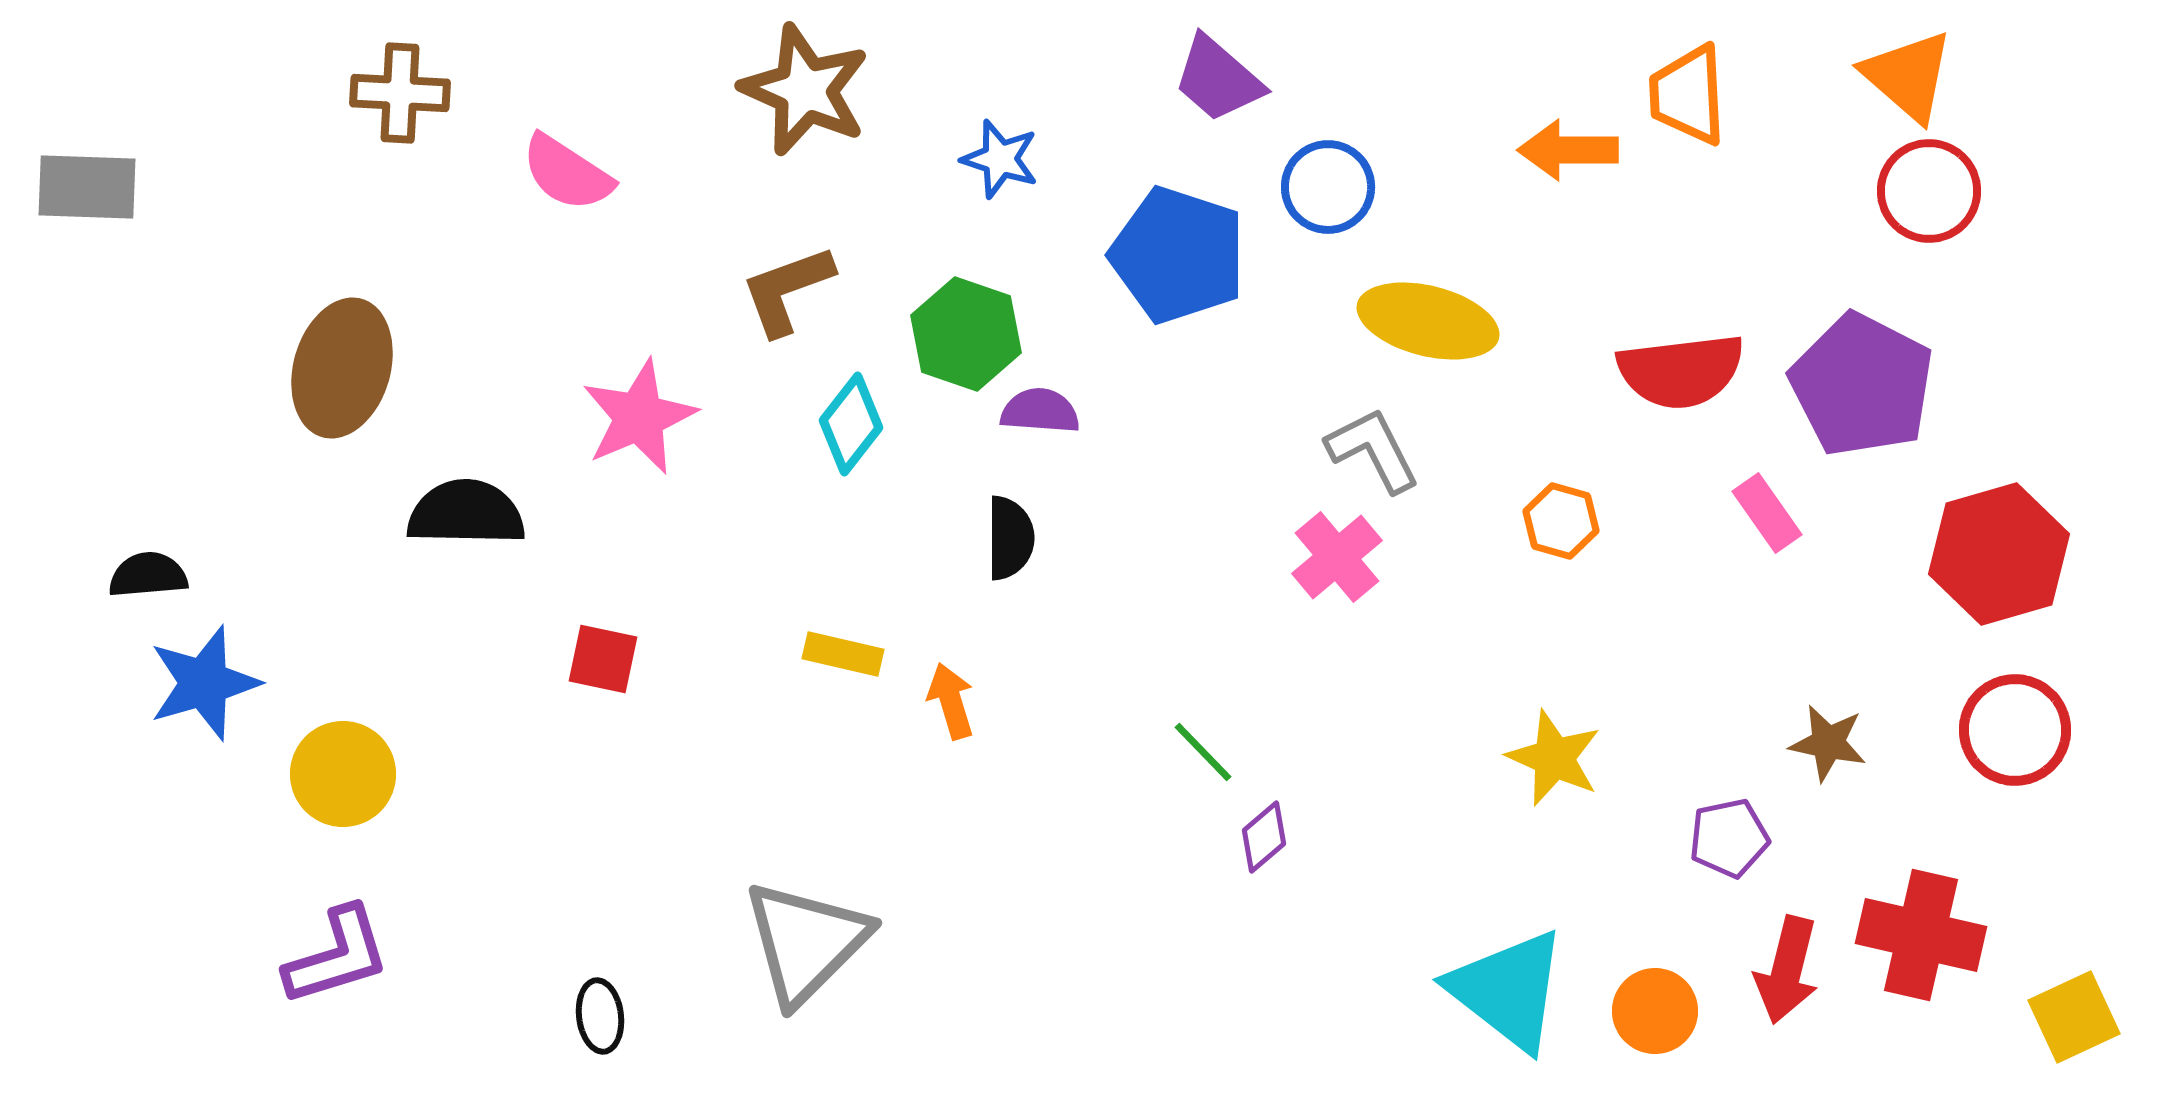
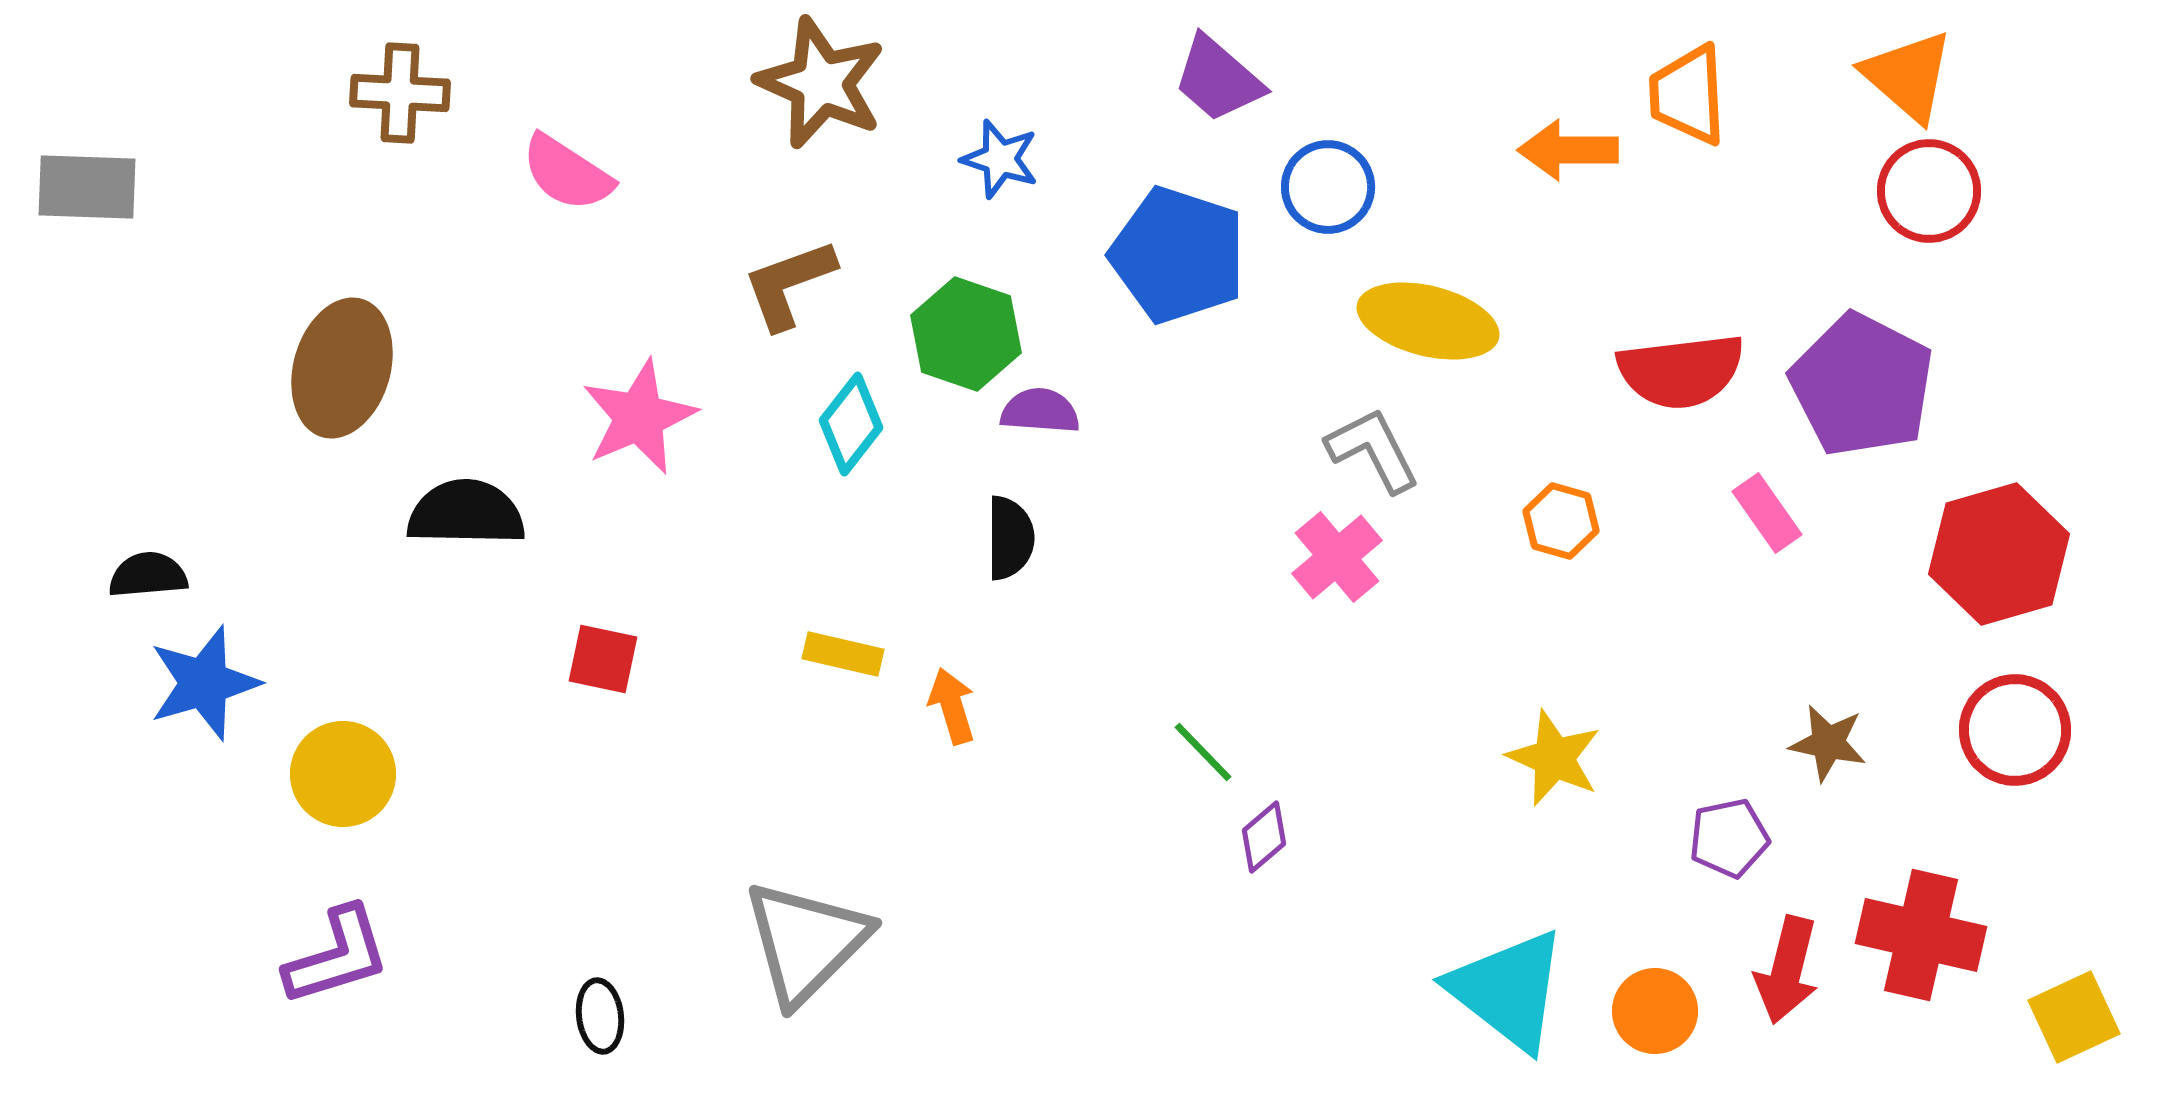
brown star at (805, 90): moved 16 px right, 7 px up
brown L-shape at (787, 290): moved 2 px right, 6 px up
orange arrow at (951, 701): moved 1 px right, 5 px down
